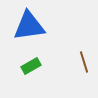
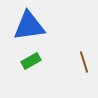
green rectangle: moved 5 px up
